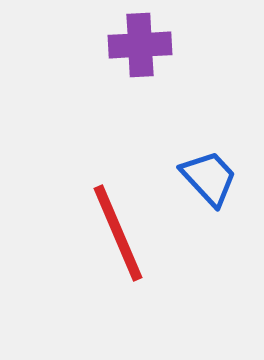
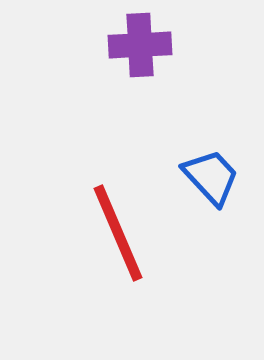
blue trapezoid: moved 2 px right, 1 px up
